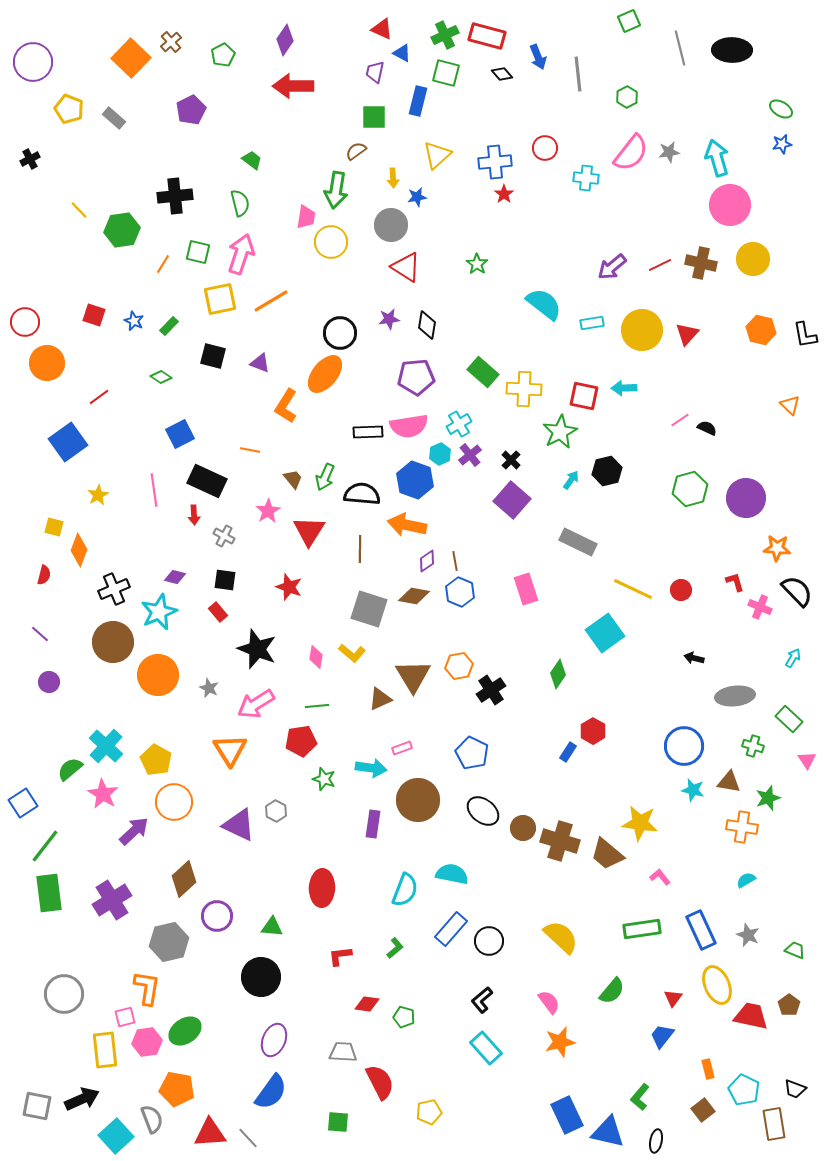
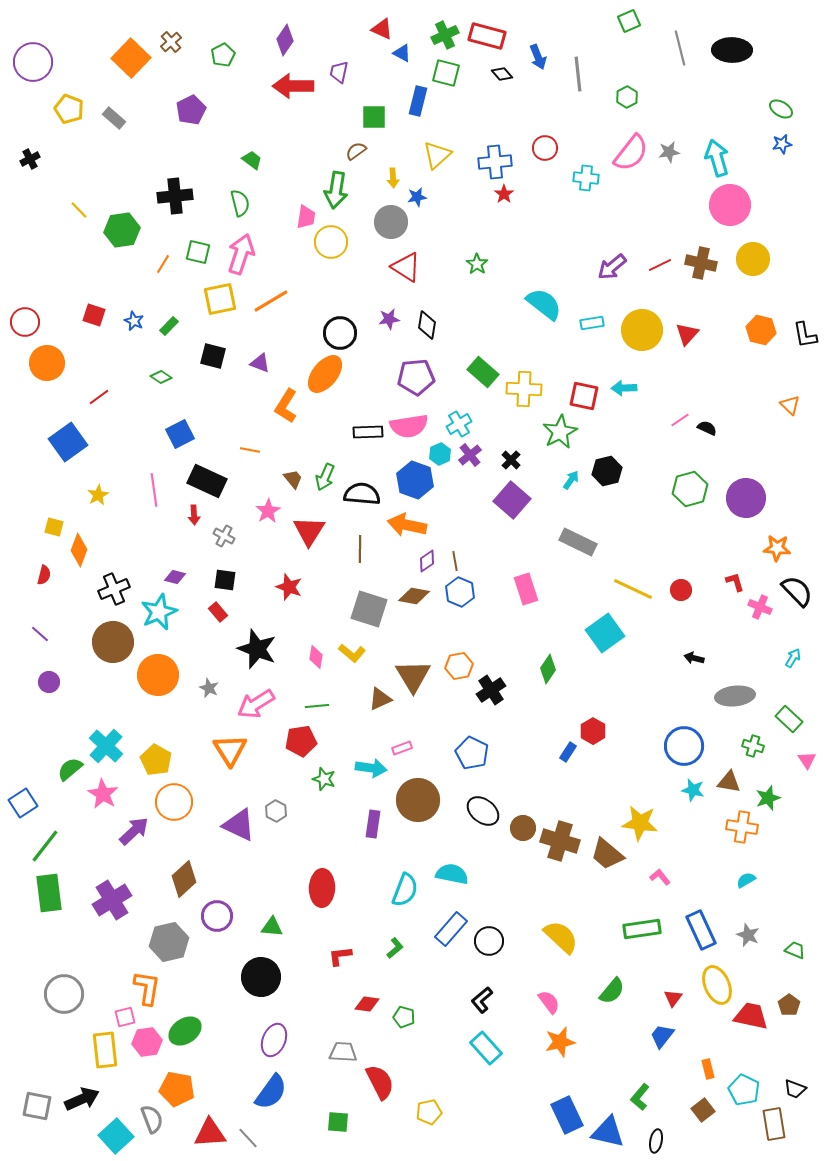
purple trapezoid at (375, 72): moved 36 px left
gray circle at (391, 225): moved 3 px up
green diamond at (558, 674): moved 10 px left, 5 px up
